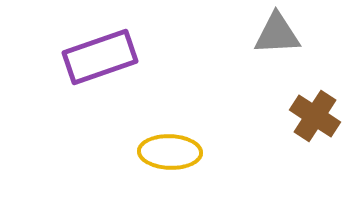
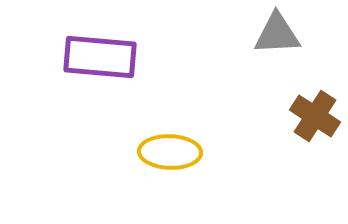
purple rectangle: rotated 24 degrees clockwise
